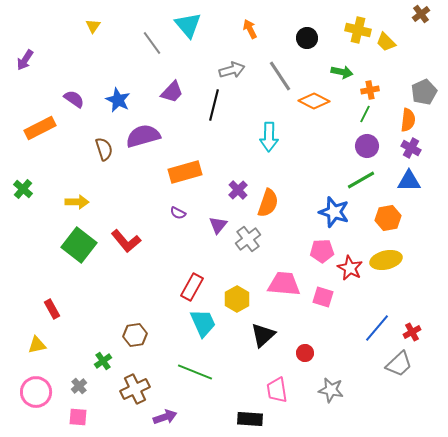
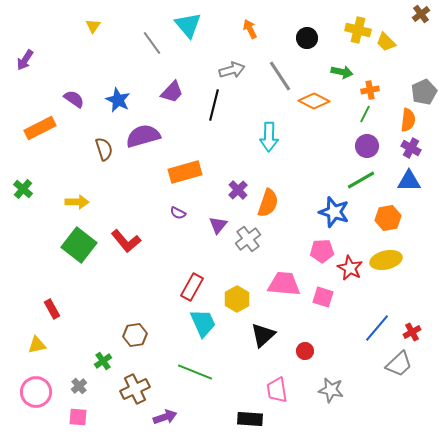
red circle at (305, 353): moved 2 px up
